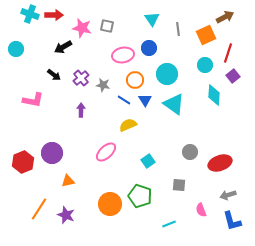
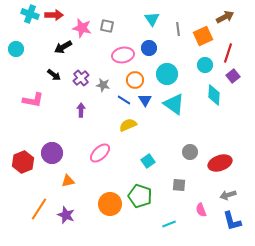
orange square at (206, 35): moved 3 px left, 1 px down
pink ellipse at (106, 152): moved 6 px left, 1 px down
